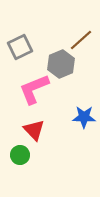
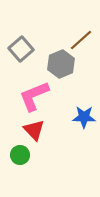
gray square: moved 1 px right, 2 px down; rotated 15 degrees counterclockwise
pink L-shape: moved 7 px down
